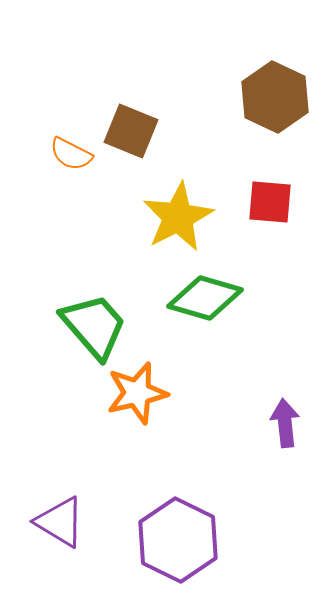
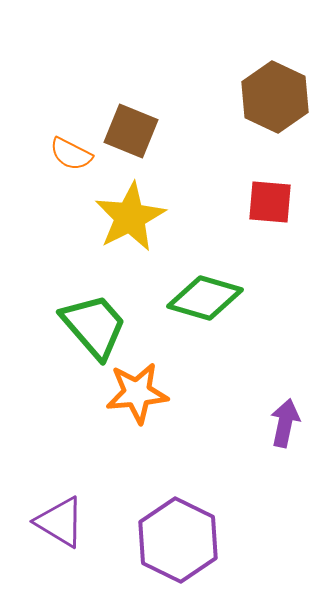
yellow star: moved 48 px left
orange star: rotated 8 degrees clockwise
purple arrow: rotated 18 degrees clockwise
